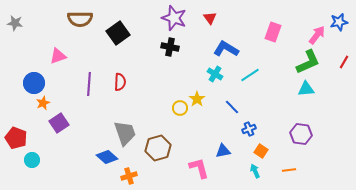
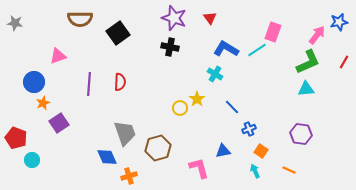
cyan line: moved 7 px right, 25 px up
blue circle: moved 1 px up
blue diamond: rotated 25 degrees clockwise
orange line: rotated 32 degrees clockwise
